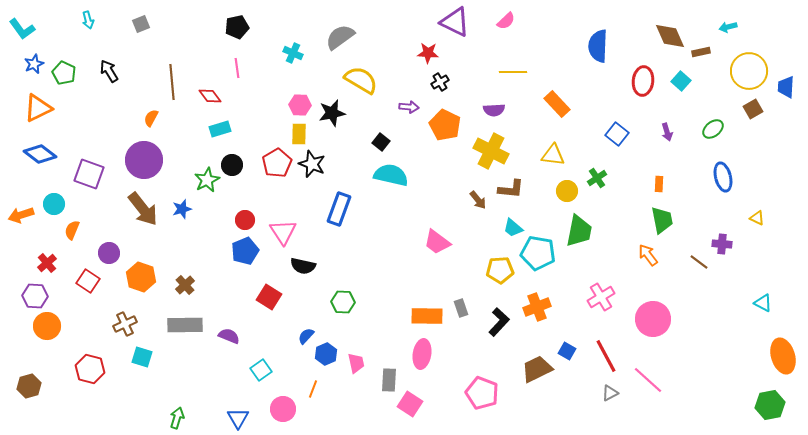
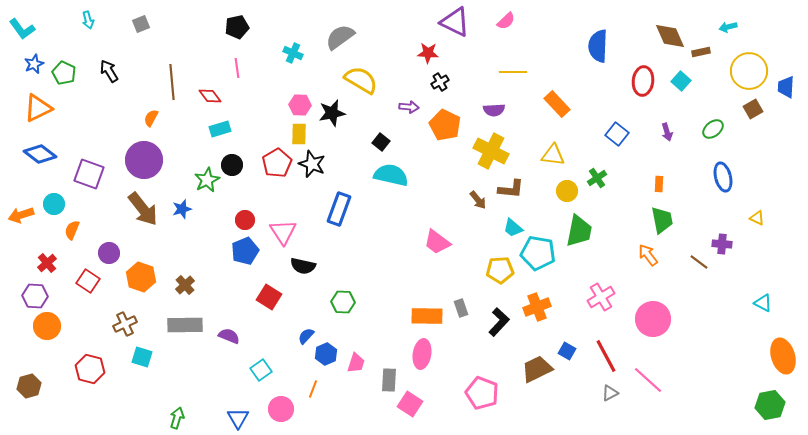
pink trapezoid at (356, 363): rotated 30 degrees clockwise
pink circle at (283, 409): moved 2 px left
